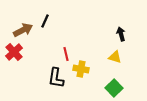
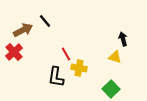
black line: rotated 64 degrees counterclockwise
black arrow: moved 2 px right, 5 px down
red line: rotated 16 degrees counterclockwise
yellow cross: moved 2 px left, 1 px up
black L-shape: moved 1 px up
green square: moved 3 px left, 1 px down
